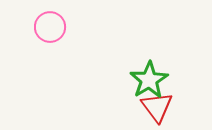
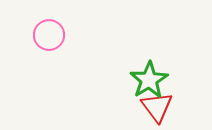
pink circle: moved 1 px left, 8 px down
